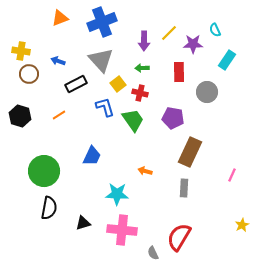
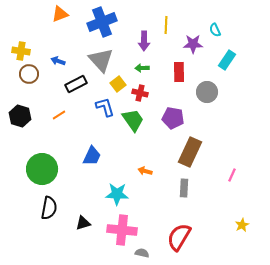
orange triangle: moved 4 px up
yellow line: moved 3 px left, 8 px up; rotated 42 degrees counterclockwise
green circle: moved 2 px left, 2 px up
gray semicircle: moved 11 px left; rotated 128 degrees clockwise
